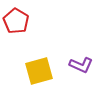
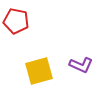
red pentagon: rotated 20 degrees counterclockwise
